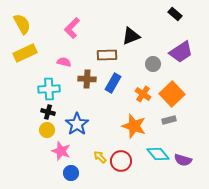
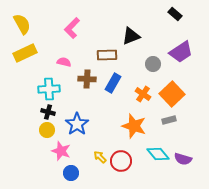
purple semicircle: moved 1 px up
